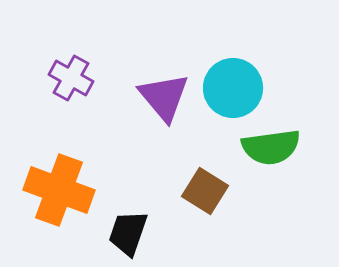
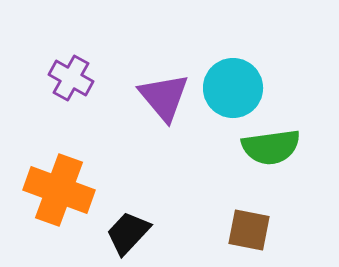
brown square: moved 44 px right, 39 px down; rotated 21 degrees counterclockwise
black trapezoid: rotated 24 degrees clockwise
